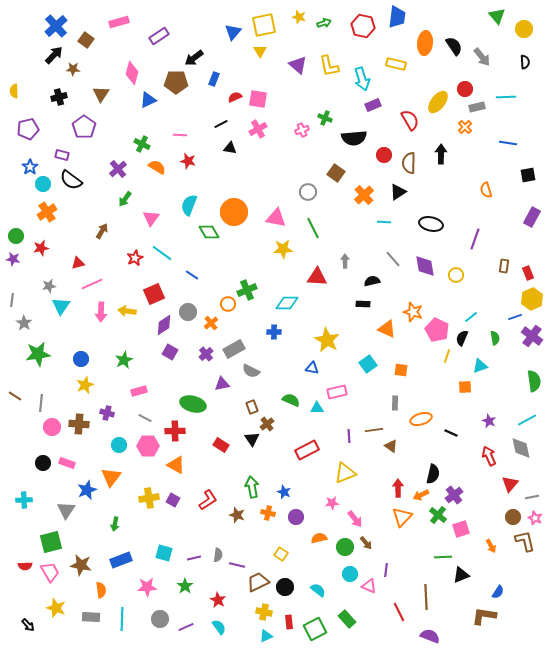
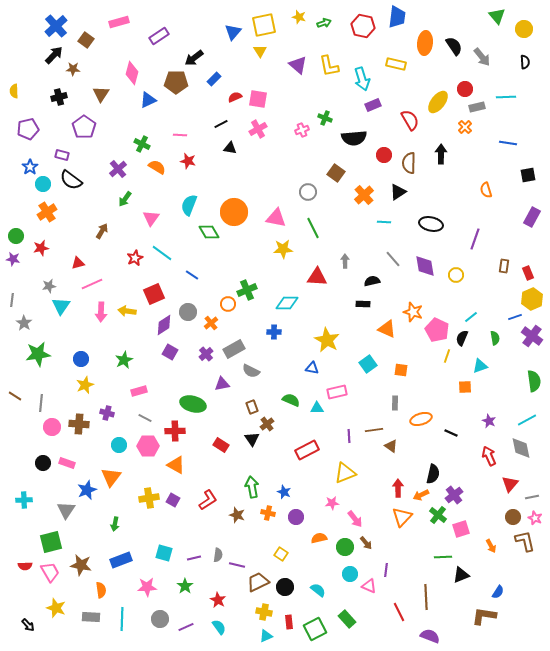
blue rectangle at (214, 79): rotated 24 degrees clockwise
